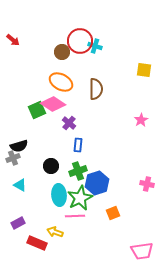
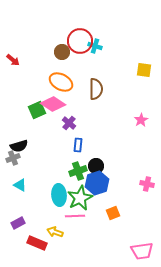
red arrow: moved 20 px down
black circle: moved 45 px right
